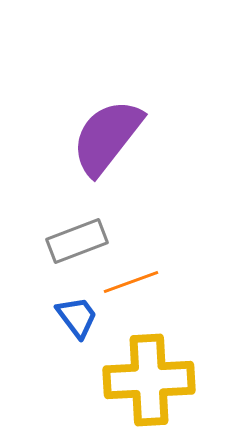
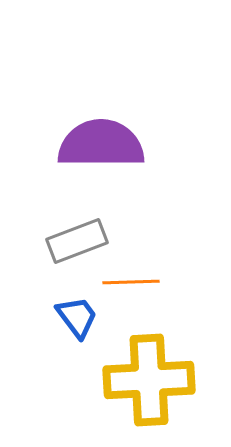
purple semicircle: moved 6 px left, 7 px down; rotated 52 degrees clockwise
orange line: rotated 18 degrees clockwise
